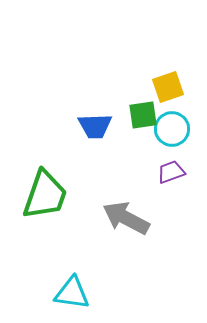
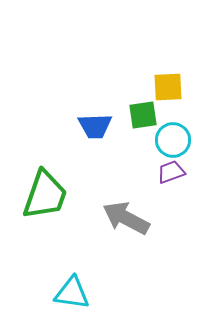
yellow square: rotated 16 degrees clockwise
cyan circle: moved 1 px right, 11 px down
